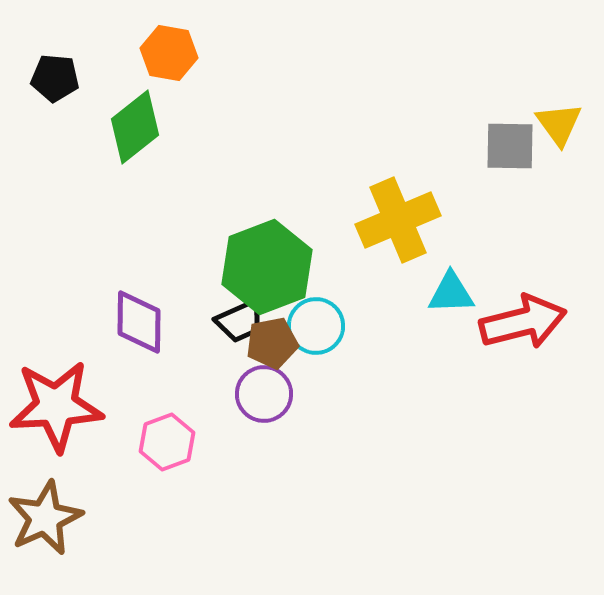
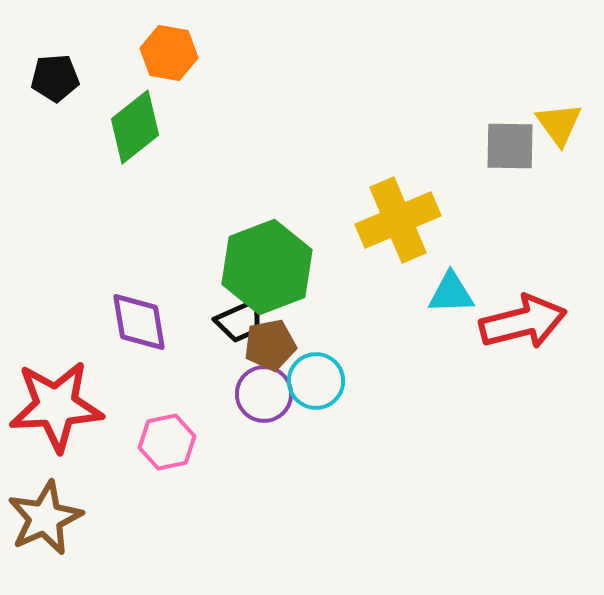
black pentagon: rotated 9 degrees counterclockwise
purple diamond: rotated 10 degrees counterclockwise
cyan circle: moved 55 px down
brown pentagon: moved 2 px left, 2 px down
pink hexagon: rotated 8 degrees clockwise
